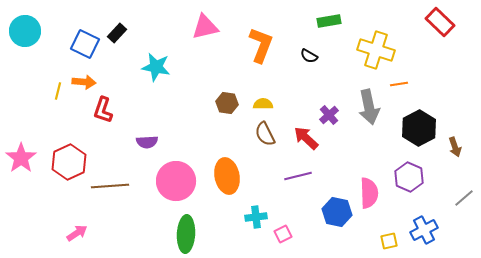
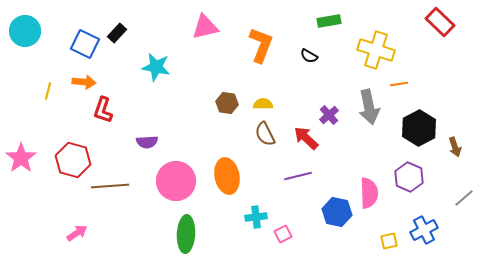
yellow line: moved 10 px left
red hexagon: moved 4 px right, 2 px up; rotated 20 degrees counterclockwise
